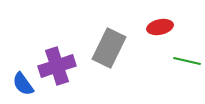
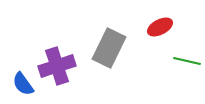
red ellipse: rotated 15 degrees counterclockwise
